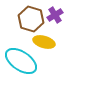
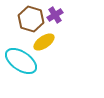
yellow ellipse: rotated 50 degrees counterclockwise
